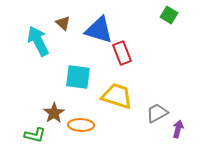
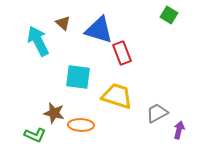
brown star: rotated 25 degrees counterclockwise
purple arrow: moved 1 px right, 1 px down
green L-shape: rotated 10 degrees clockwise
